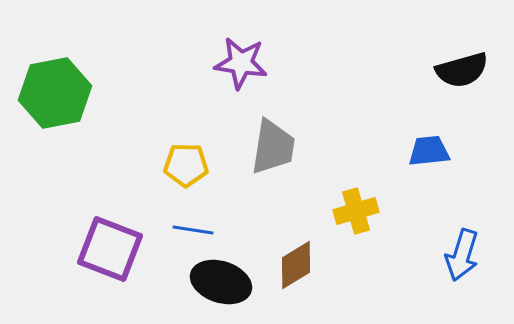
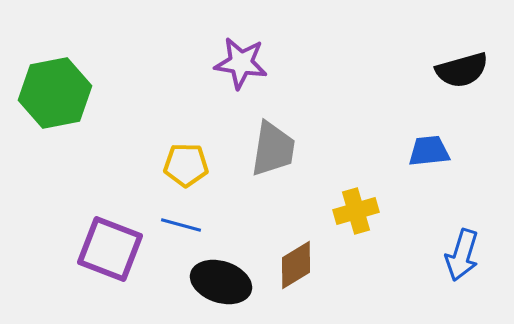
gray trapezoid: moved 2 px down
blue line: moved 12 px left, 5 px up; rotated 6 degrees clockwise
